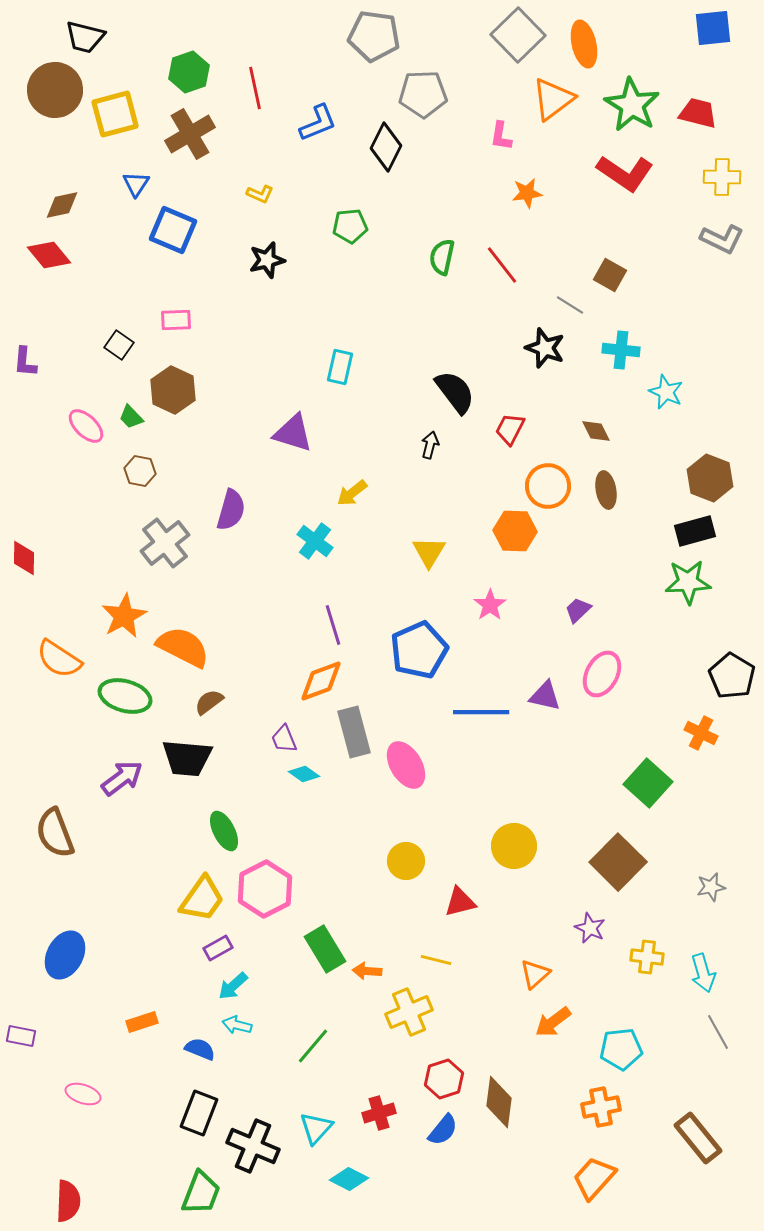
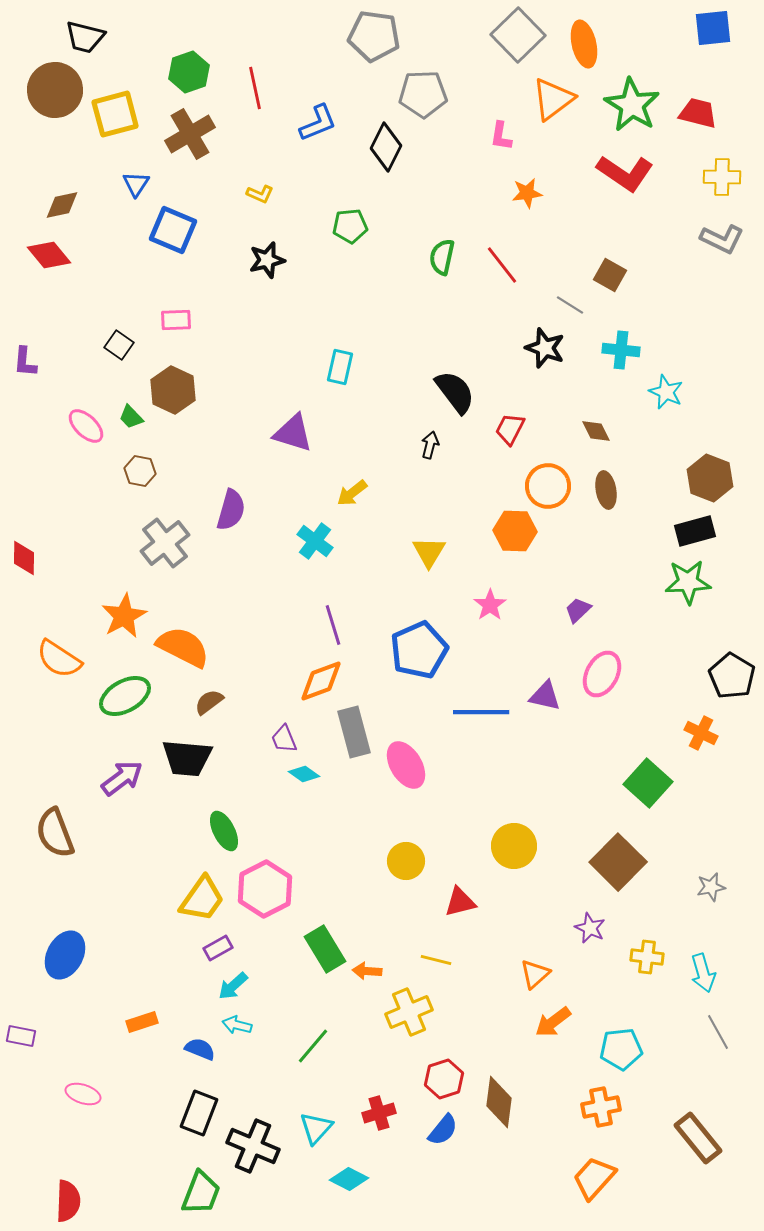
green ellipse at (125, 696): rotated 45 degrees counterclockwise
